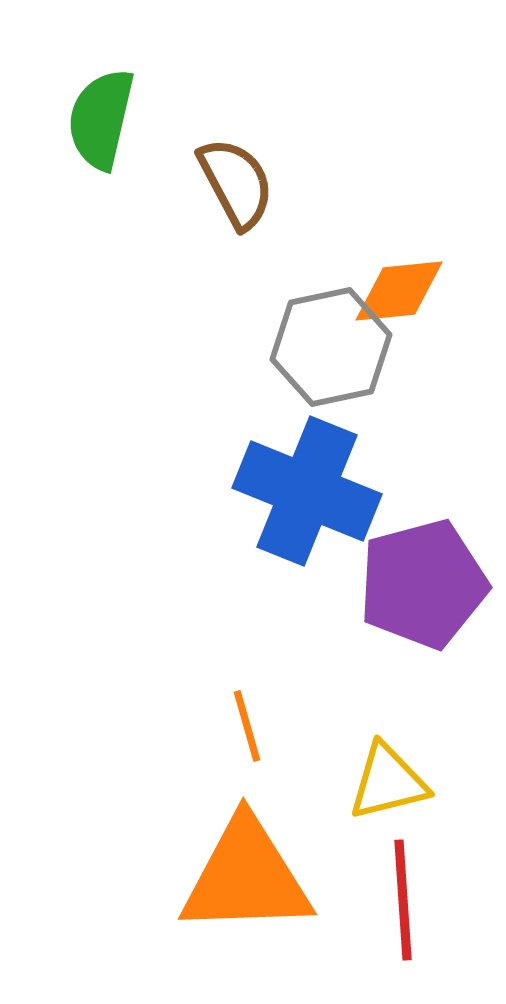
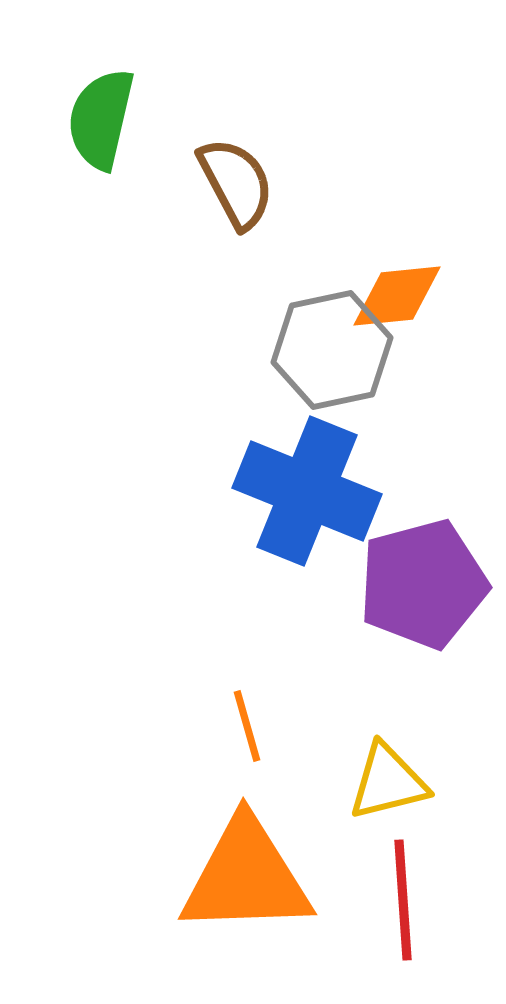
orange diamond: moved 2 px left, 5 px down
gray hexagon: moved 1 px right, 3 px down
